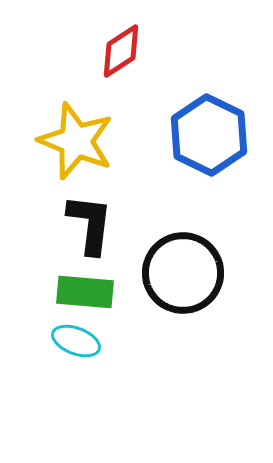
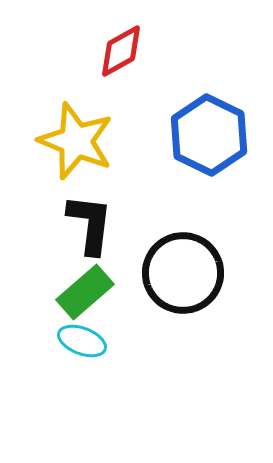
red diamond: rotated 4 degrees clockwise
green rectangle: rotated 46 degrees counterclockwise
cyan ellipse: moved 6 px right
